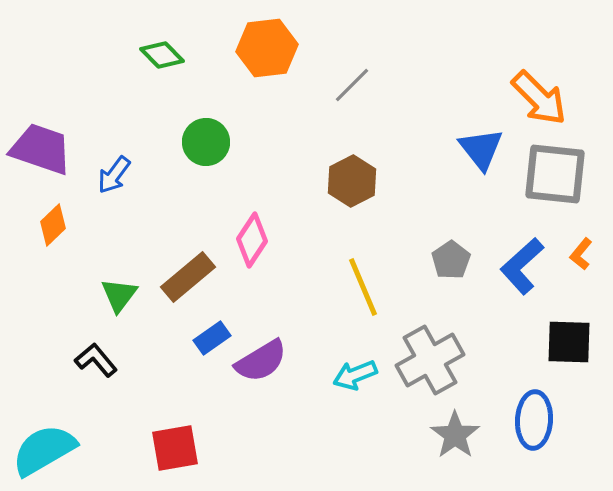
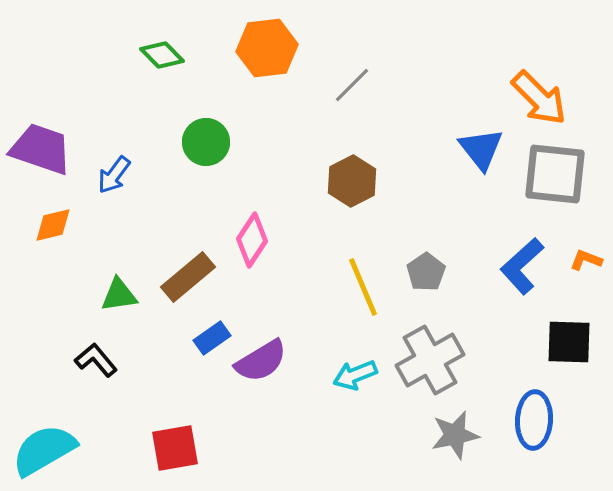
orange diamond: rotated 30 degrees clockwise
orange L-shape: moved 5 px right, 6 px down; rotated 72 degrees clockwise
gray pentagon: moved 25 px left, 12 px down
green triangle: rotated 45 degrees clockwise
gray star: rotated 24 degrees clockwise
